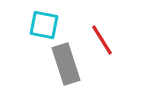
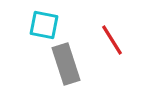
red line: moved 10 px right
